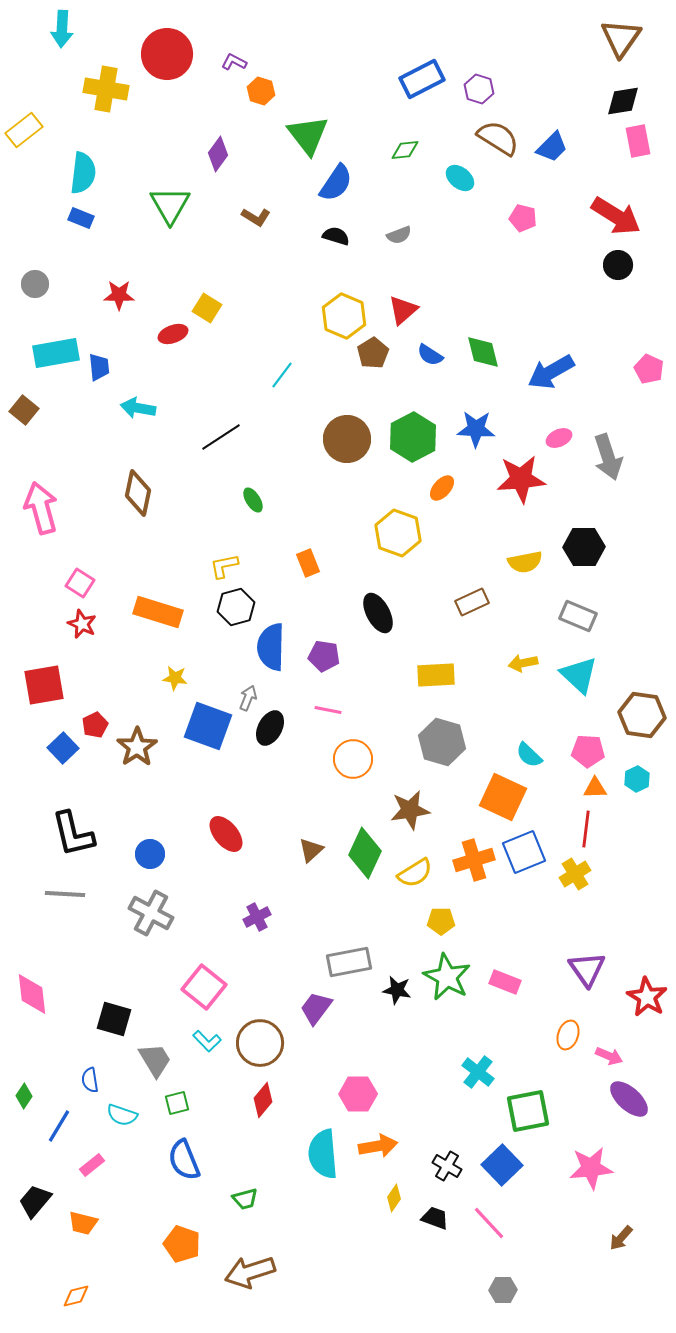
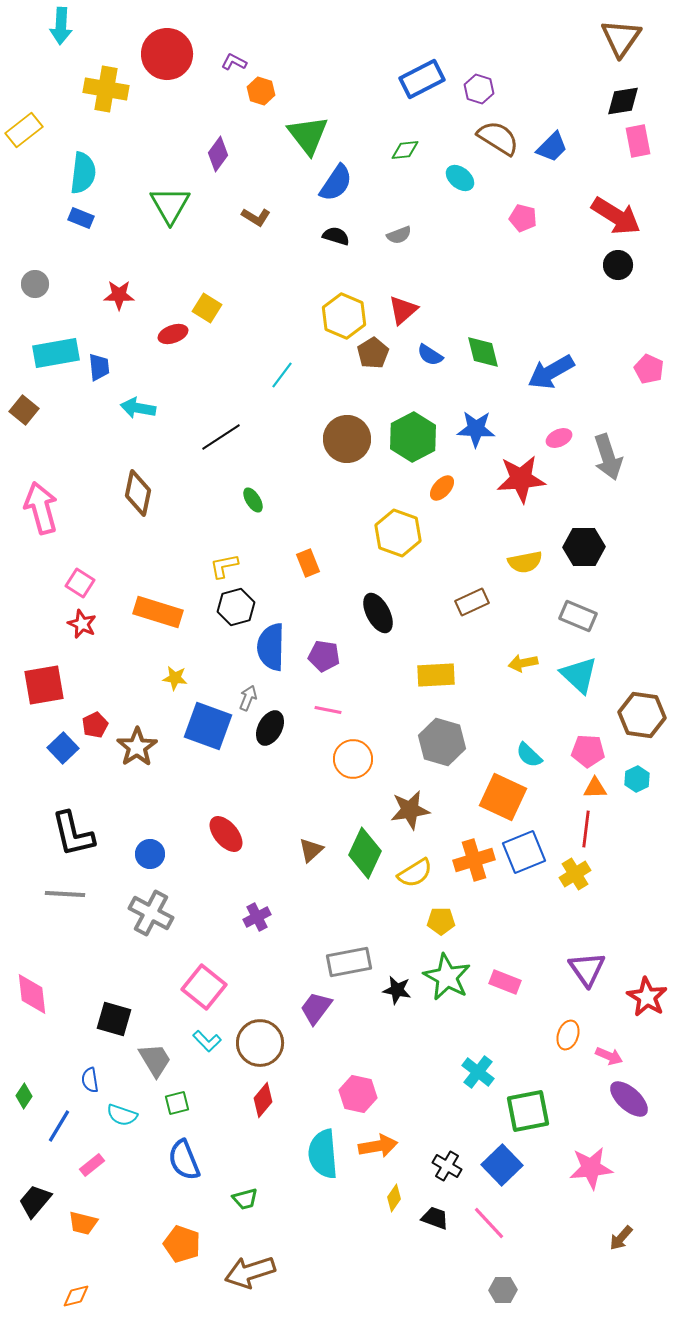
cyan arrow at (62, 29): moved 1 px left, 3 px up
pink hexagon at (358, 1094): rotated 12 degrees clockwise
